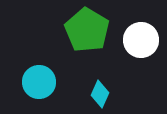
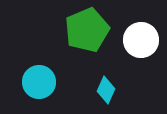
green pentagon: rotated 18 degrees clockwise
cyan diamond: moved 6 px right, 4 px up
